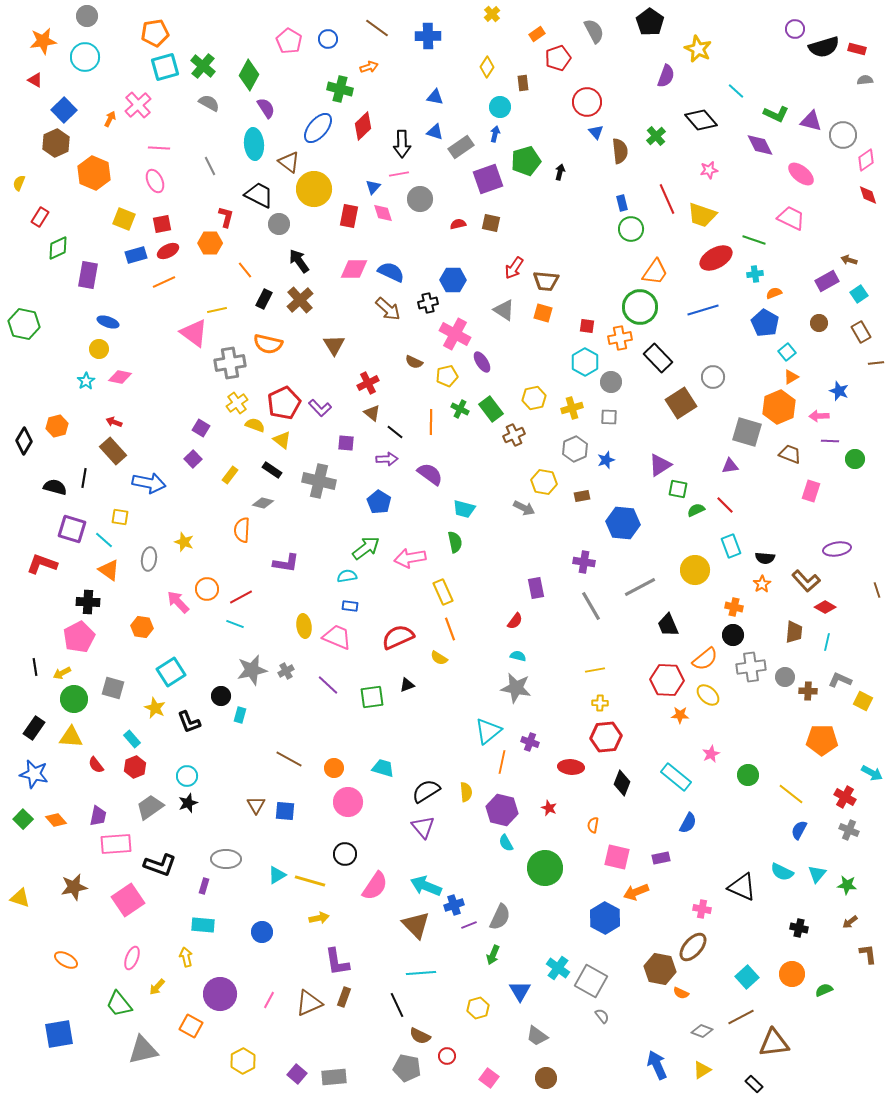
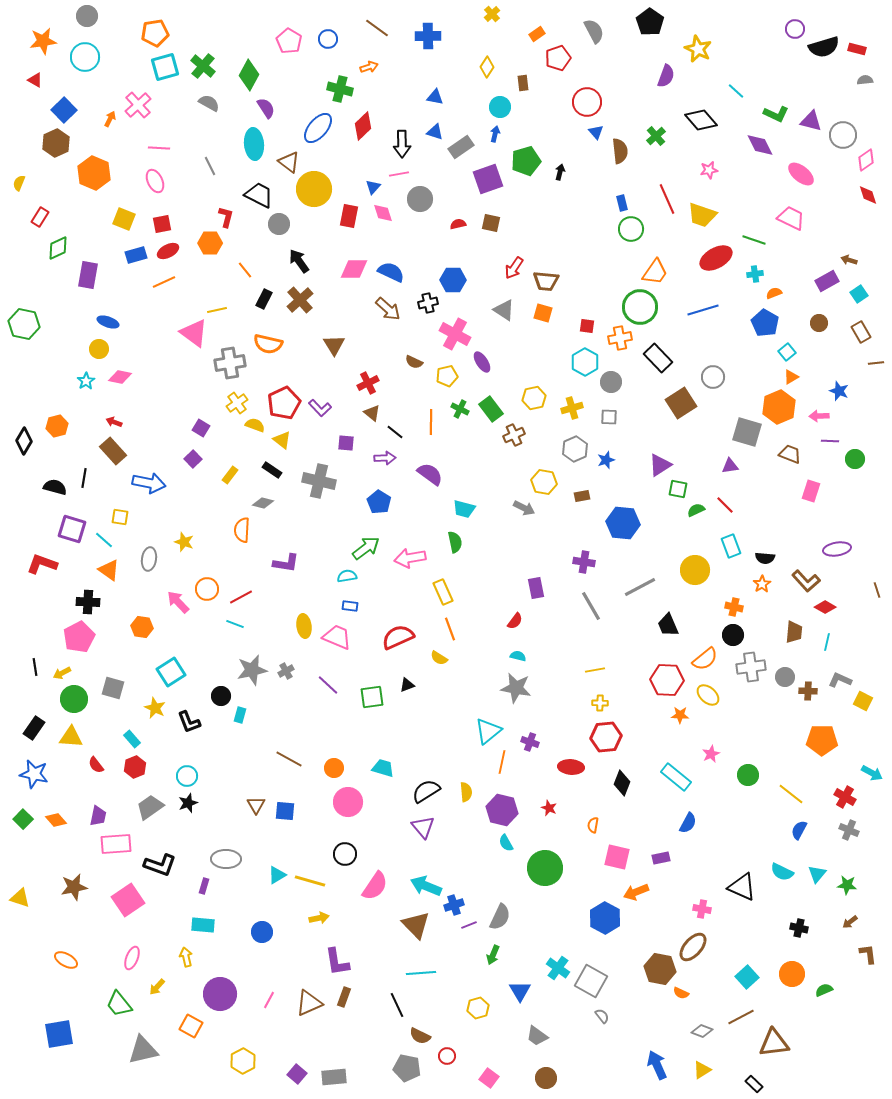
purple arrow at (387, 459): moved 2 px left, 1 px up
